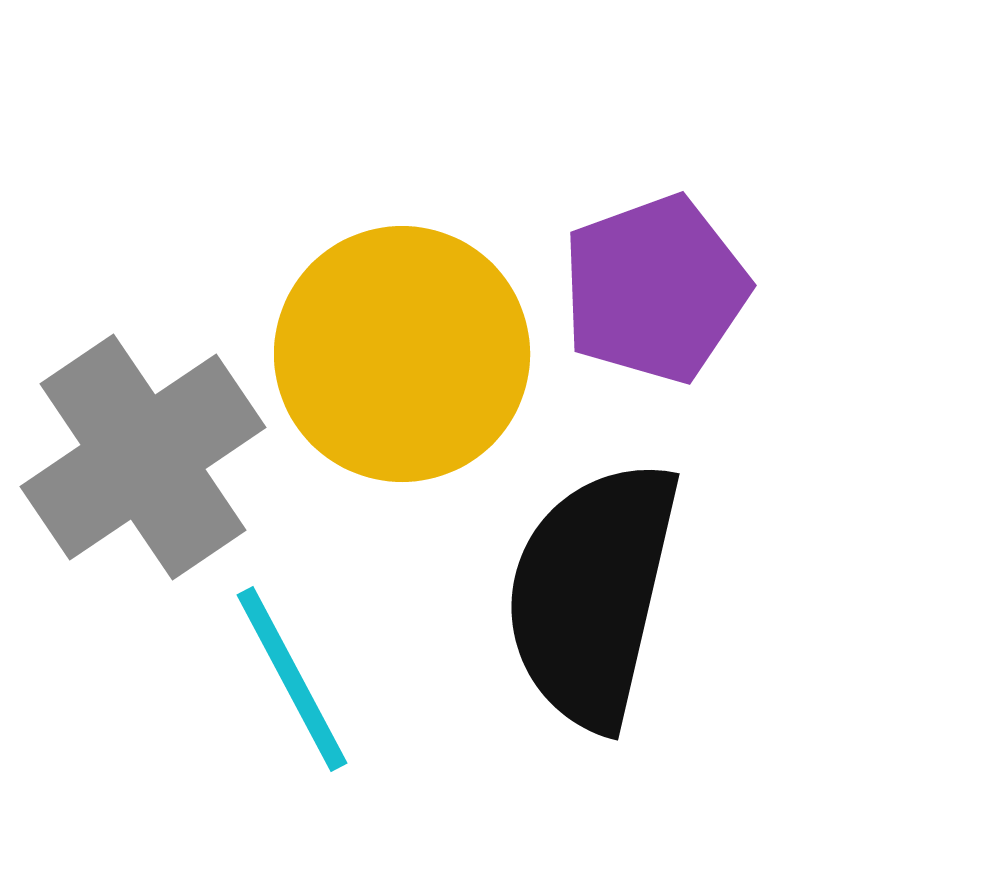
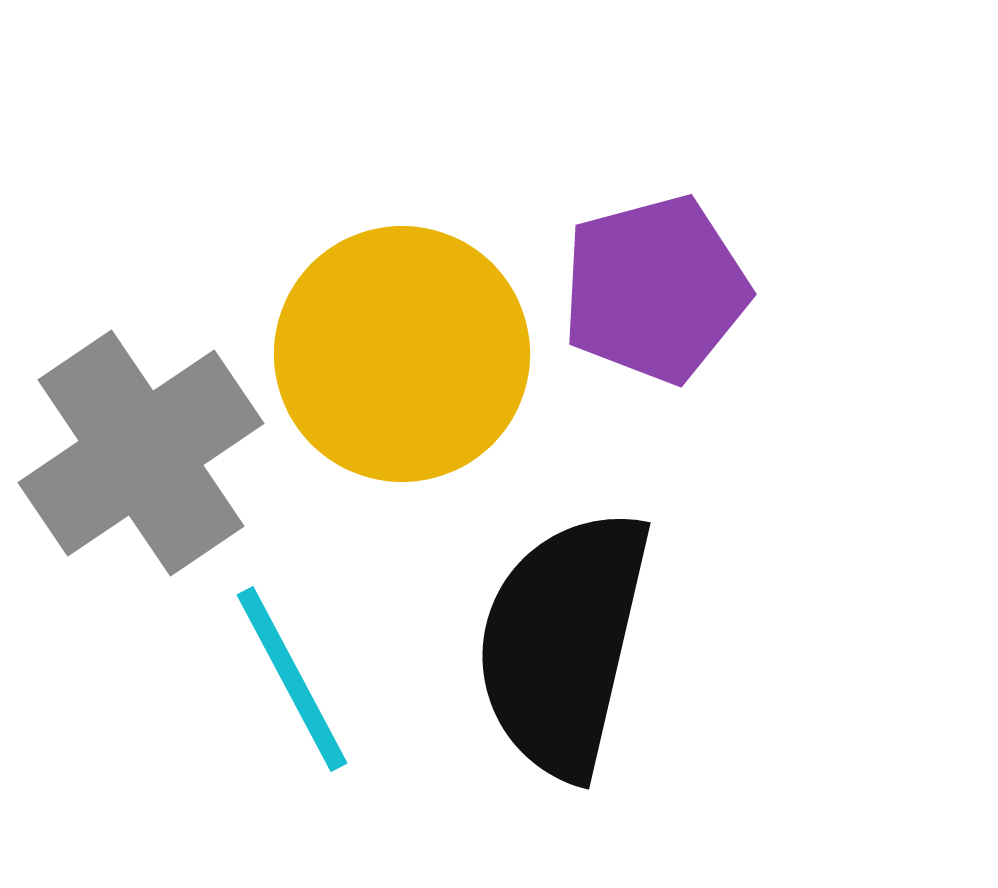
purple pentagon: rotated 5 degrees clockwise
gray cross: moved 2 px left, 4 px up
black semicircle: moved 29 px left, 49 px down
